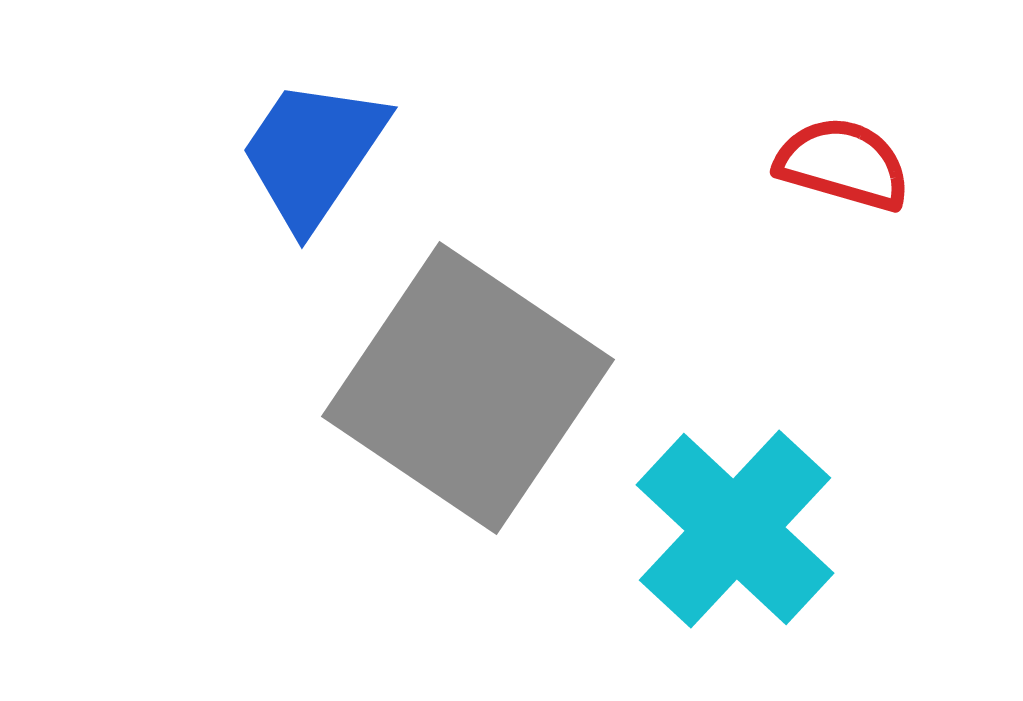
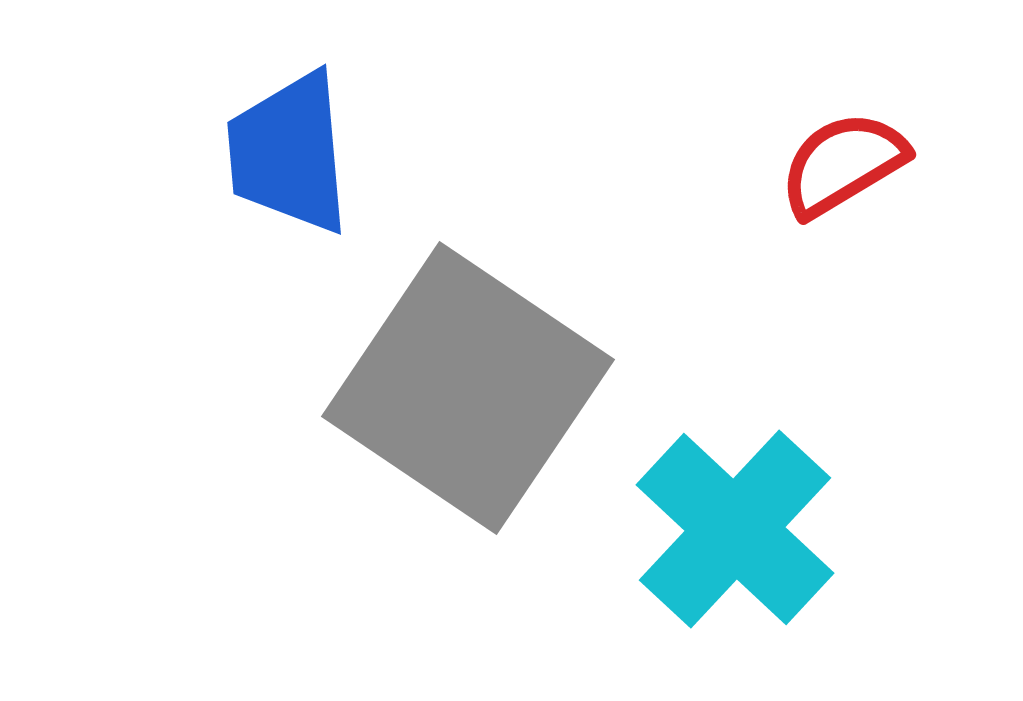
blue trapezoid: moved 24 px left; rotated 39 degrees counterclockwise
red semicircle: rotated 47 degrees counterclockwise
